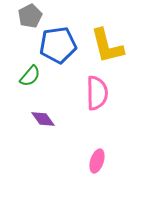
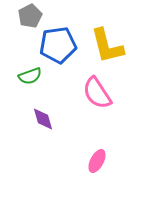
green semicircle: rotated 30 degrees clockwise
pink semicircle: rotated 148 degrees clockwise
purple diamond: rotated 20 degrees clockwise
pink ellipse: rotated 10 degrees clockwise
